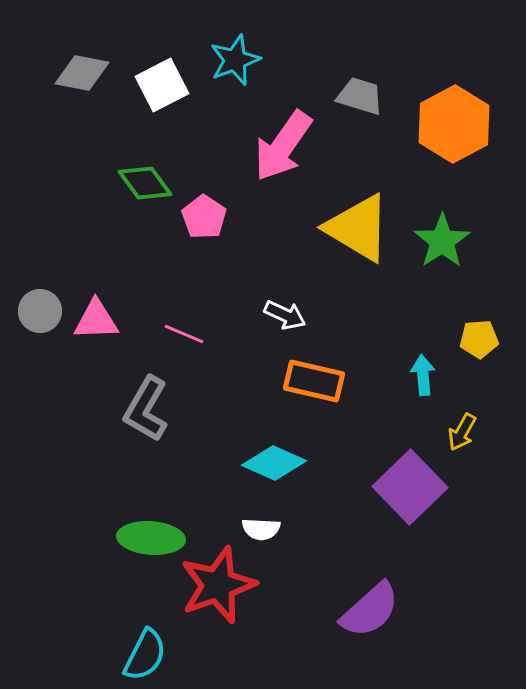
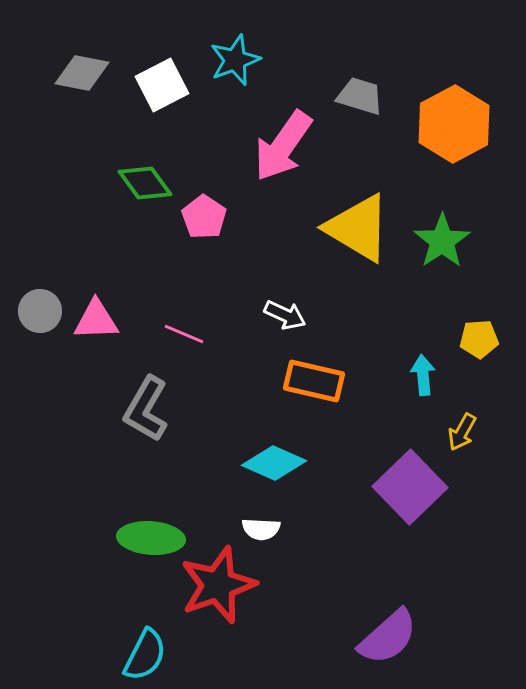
purple semicircle: moved 18 px right, 27 px down
